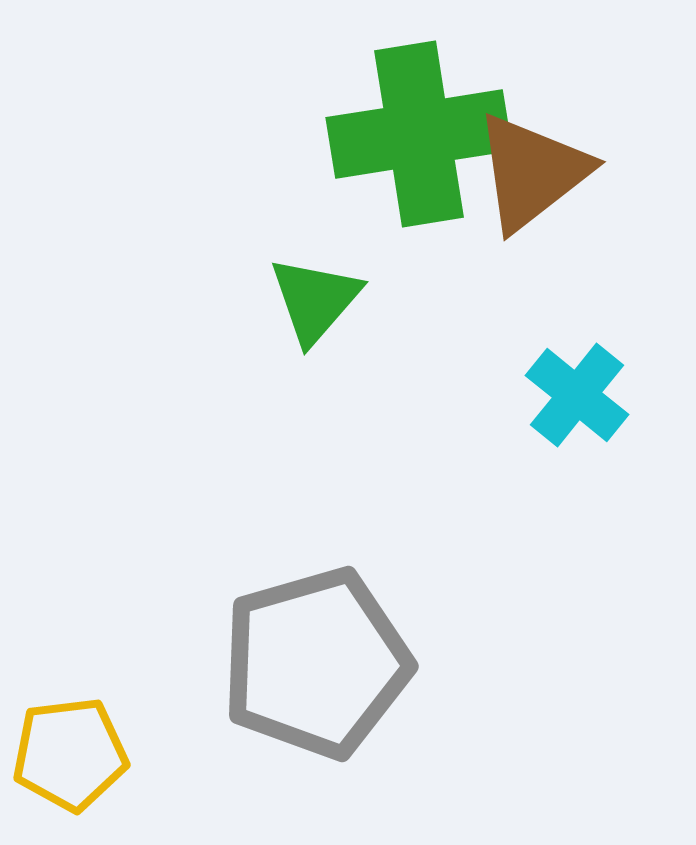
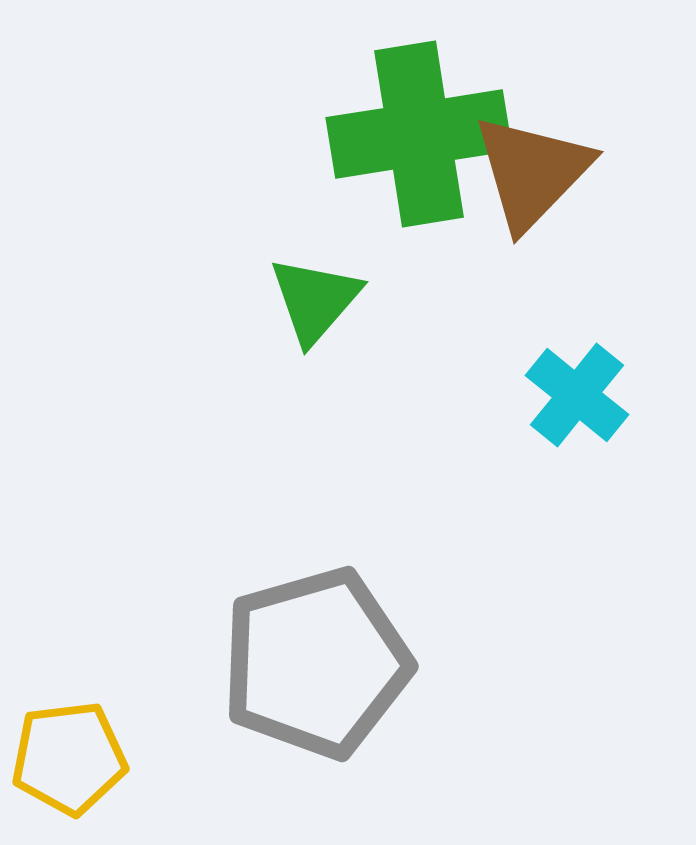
brown triangle: rotated 8 degrees counterclockwise
yellow pentagon: moved 1 px left, 4 px down
